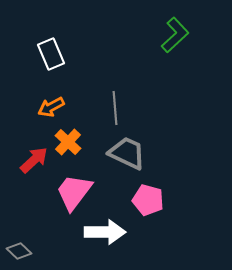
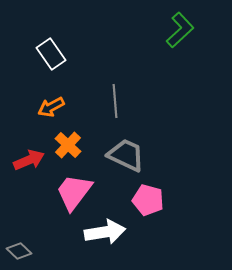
green L-shape: moved 5 px right, 5 px up
white rectangle: rotated 12 degrees counterclockwise
gray line: moved 7 px up
orange cross: moved 3 px down
gray trapezoid: moved 1 px left, 2 px down
red arrow: moved 5 px left; rotated 20 degrees clockwise
white arrow: rotated 9 degrees counterclockwise
